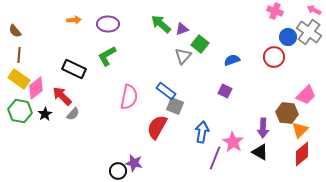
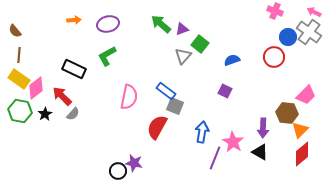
pink arrow: moved 2 px down
purple ellipse: rotated 15 degrees counterclockwise
